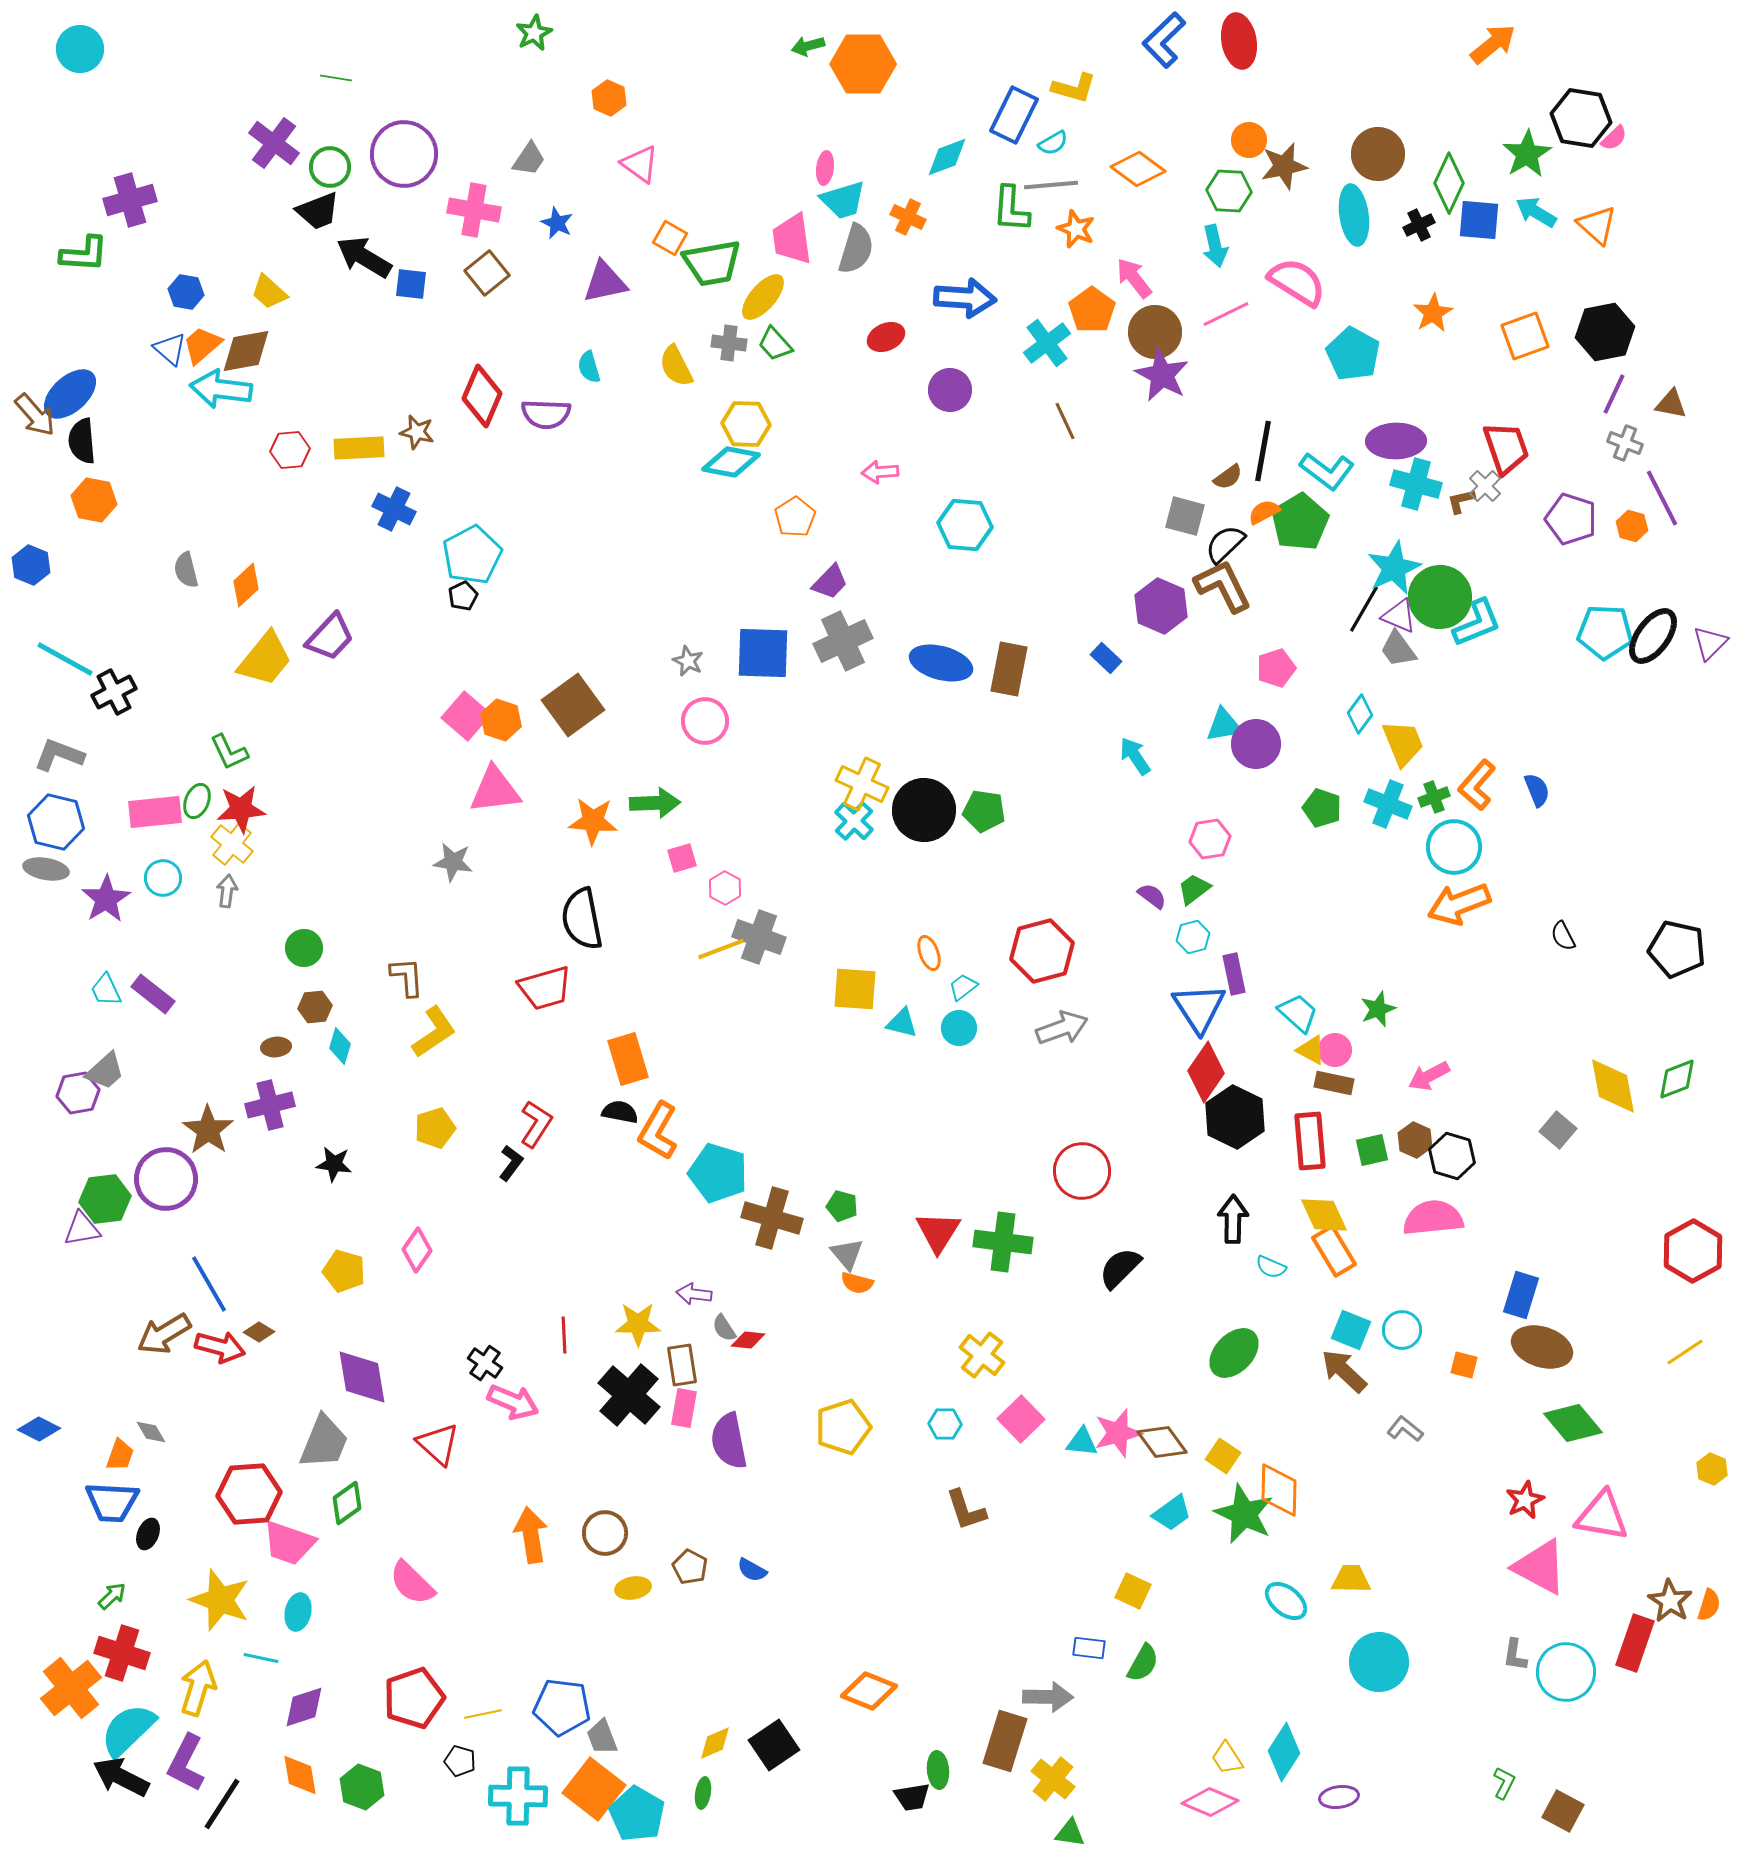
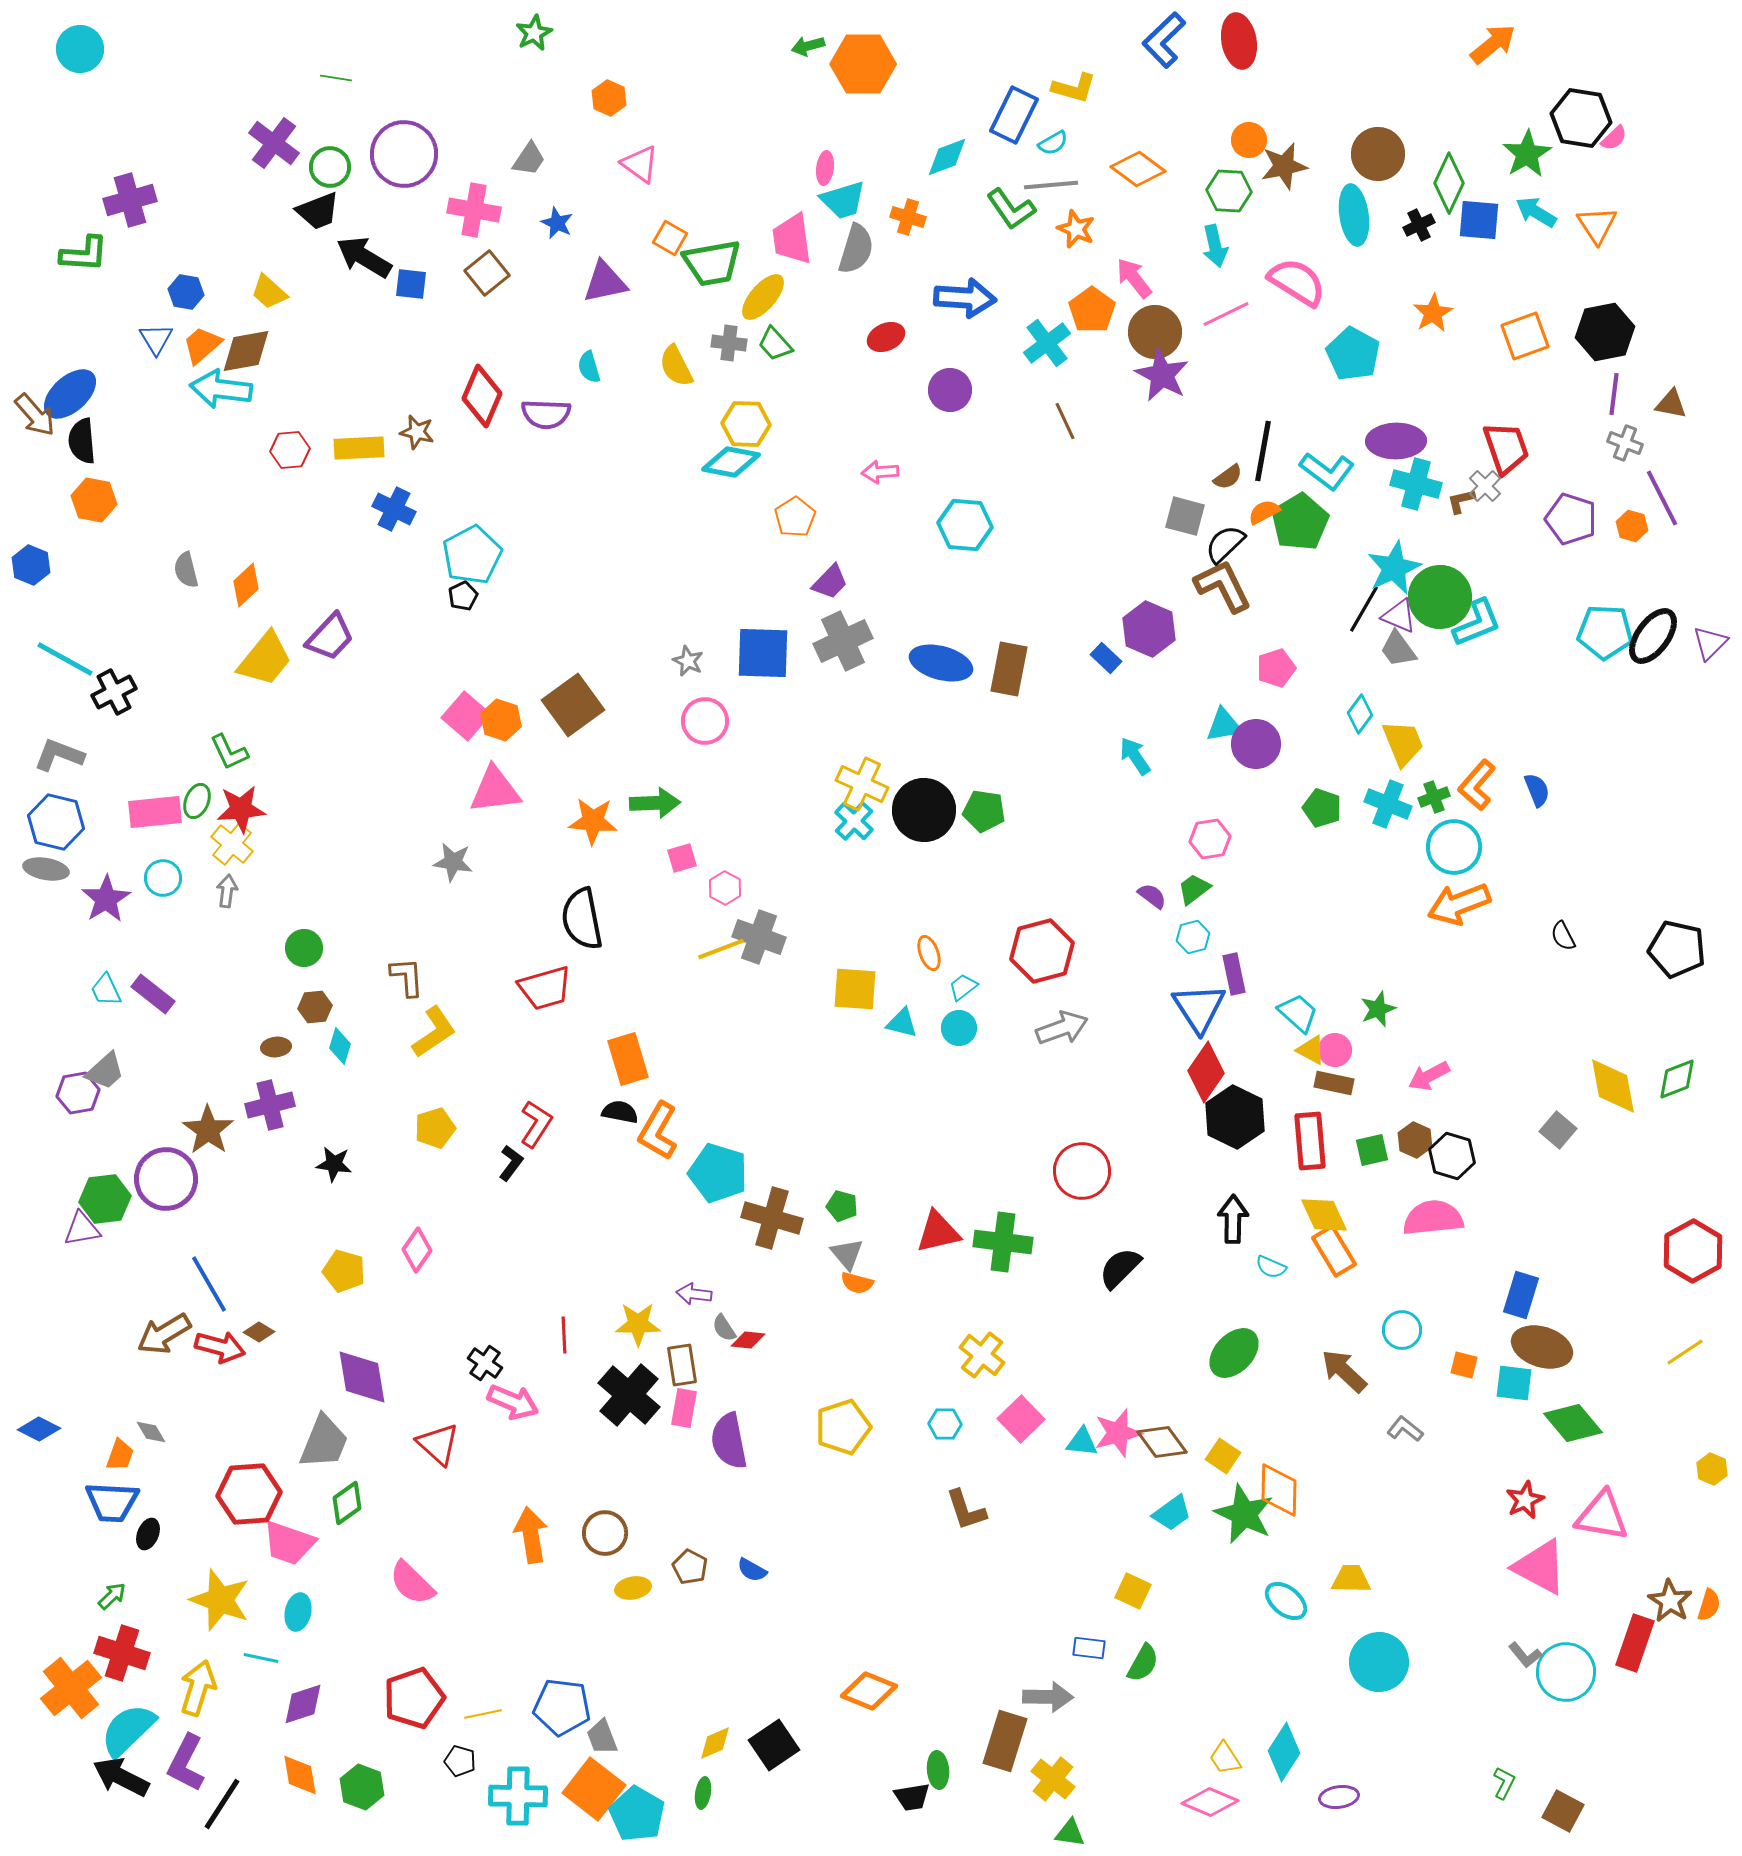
green L-shape at (1011, 209): rotated 39 degrees counterclockwise
orange cross at (908, 217): rotated 8 degrees counterclockwise
orange triangle at (1597, 225): rotated 15 degrees clockwise
blue triangle at (170, 349): moved 14 px left, 10 px up; rotated 18 degrees clockwise
purple line at (1614, 394): rotated 18 degrees counterclockwise
purple hexagon at (1161, 606): moved 12 px left, 23 px down
red triangle at (938, 1232): rotated 45 degrees clockwise
cyan square at (1351, 1330): moved 163 px right, 53 px down; rotated 15 degrees counterclockwise
gray L-shape at (1515, 1655): moved 10 px right; rotated 48 degrees counterclockwise
purple diamond at (304, 1707): moved 1 px left, 3 px up
yellow trapezoid at (1227, 1758): moved 2 px left
